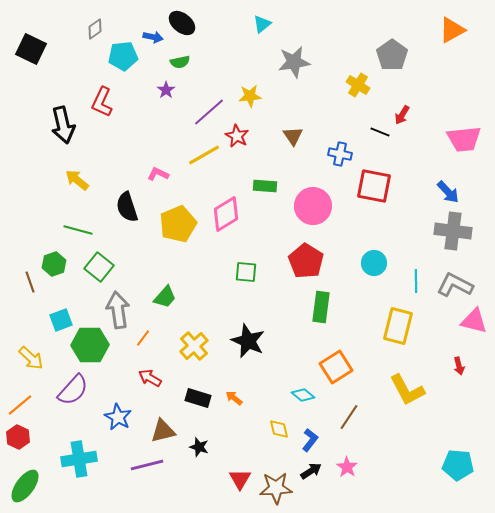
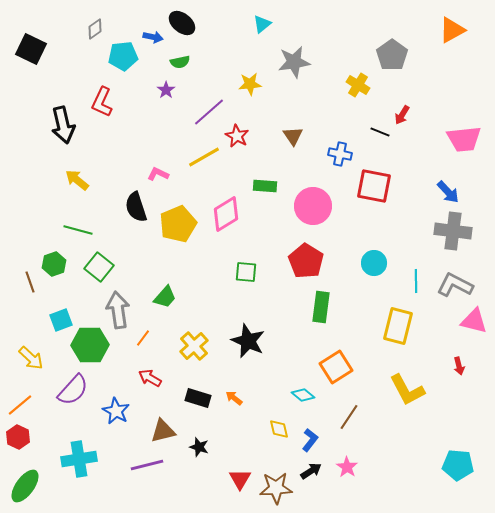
yellow star at (250, 96): moved 12 px up
yellow line at (204, 155): moved 2 px down
black semicircle at (127, 207): moved 9 px right
blue star at (118, 417): moved 2 px left, 6 px up
